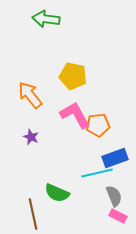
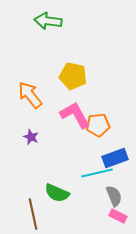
green arrow: moved 2 px right, 2 px down
